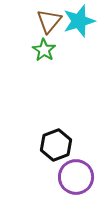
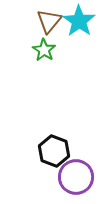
cyan star: rotated 20 degrees counterclockwise
black hexagon: moved 2 px left, 6 px down; rotated 20 degrees counterclockwise
